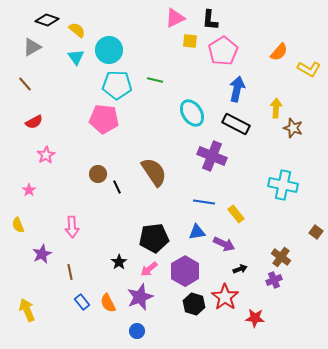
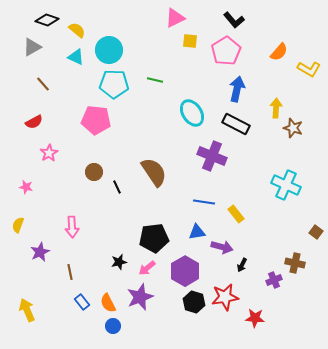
black L-shape at (210, 20): moved 24 px right; rotated 45 degrees counterclockwise
pink pentagon at (223, 51): moved 3 px right
cyan triangle at (76, 57): rotated 30 degrees counterclockwise
brown line at (25, 84): moved 18 px right
cyan pentagon at (117, 85): moved 3 px left, 1 px up
pink pentagon at (104, 119): moved 8 px left, 1 px down
pink star at (46, 155): moved 3 px right, 2 px up
brown circle at (98, 174): moved 4 px left, 2 px up
cyan cross at (283, 185): moved 3 px right; rotated 12 degrees clockwise
pink star at (29, 190): moved 3 px left, 3 px up; rotated 24 degrees counterclockwise
yellow semicircle at (18, 225): rotated 42 degrees clockwise
purple arrow at (224, 244): moved 2 px left, 3 px down; rotated 10 degrees counterclockwise
purple star at (42, 254): moved 2 px left, 2 px up
brown cross at (281, 257): moved 14 px right, 6 px down; rotated 24 degrees counterclockwise
black star at (119, 262): rotated 21 degrees clockwise
pink arrow at (149, 269): moved 2 px left, 1 px up
black arrow at (240, 269): moved 2 px right, 4 px up; rotated 136 degrees clockwise
red star at (225, 297): rotated 28 degrees clockwise
black hexagon at (194, 304): moved 2 px up
blue circle at (137, 331): moved 24 px left, 5 px up
